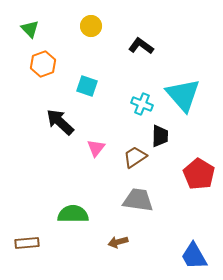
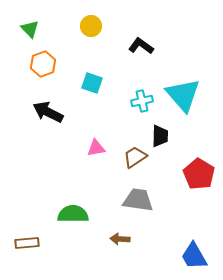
cyan square: moved 5 px right, 3 px up
cyan cross: moved 3 px up; rotated 35 degrees counterclockwise
black arrow: moved 12 px left, 10 px up; rotated 16 degrees counterclockwise
pink triangle: rotated 42 degrees clockwise
brown arrow: moved 2 px right, 3 px up; rotated 18 degrees clockwise
